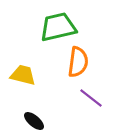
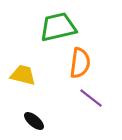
orange semicircle: moved 2 px right, 1 px down
